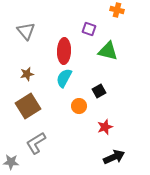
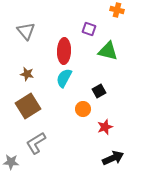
brown star: rotated 24 degrees clockwise
orange circle: moved 4 px right, 3 px down
black arrow: moved 1 px left, 1 px down
